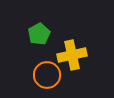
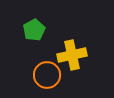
green pentagon: moved 5 px left, 4 px up
